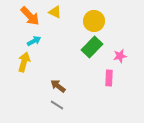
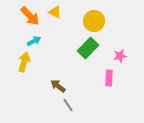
green rectangle: moved 4 px left, 1 px down
gray line: moved 11 px right; rotated 24 degrees clockwise
